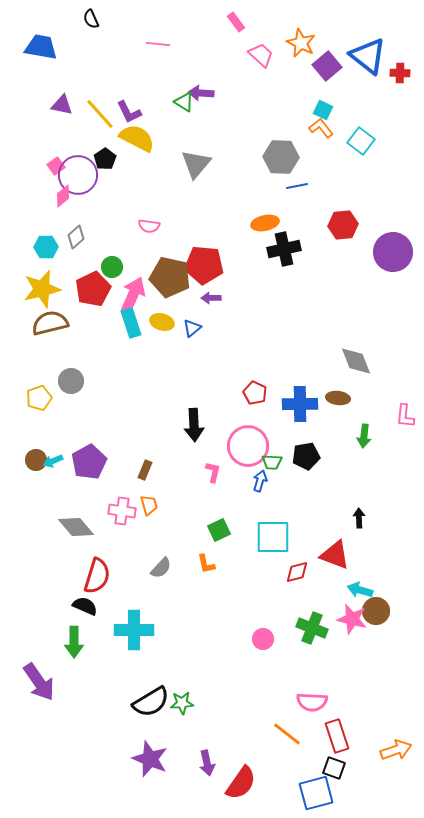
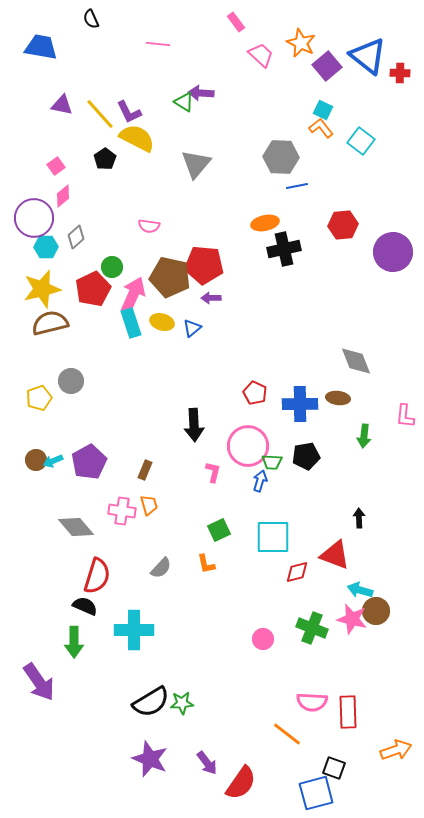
purple circle at (78, 175): moved 44 px left, 43 px down
red rectangle at (337, 736): moved 11 px right, 24 px up; rotated 16 degrees clockwise
purple arrow at (207, 763): rotated 25 degrees counterclockwise
